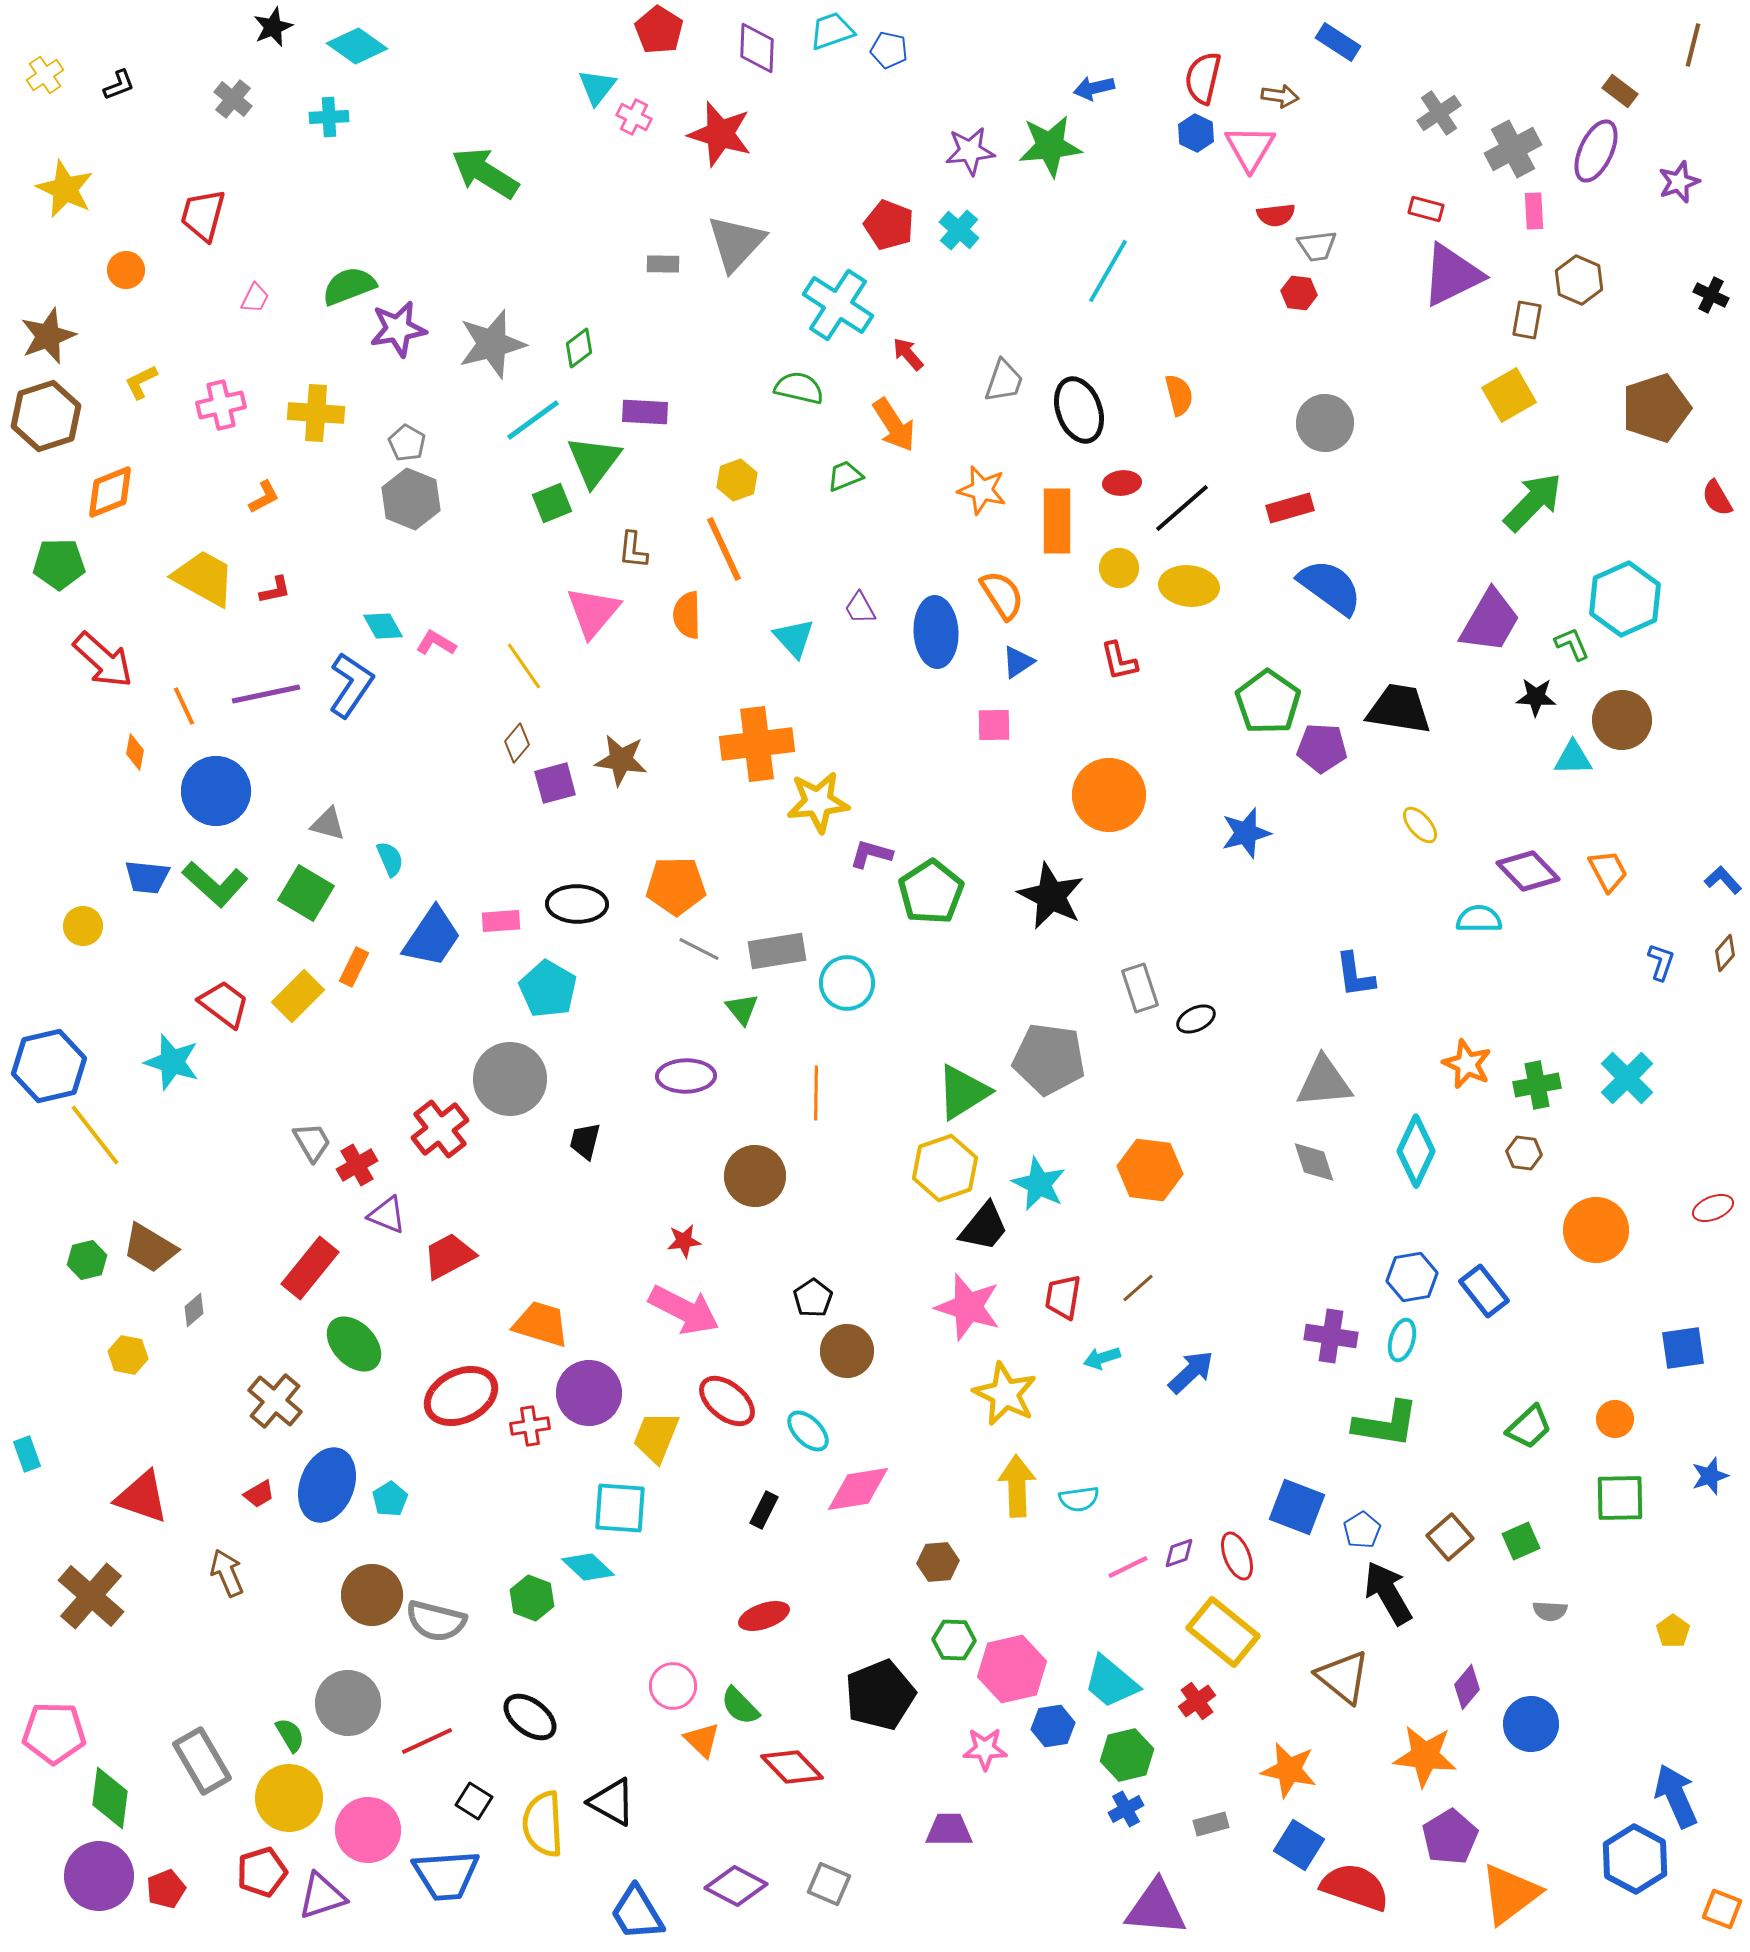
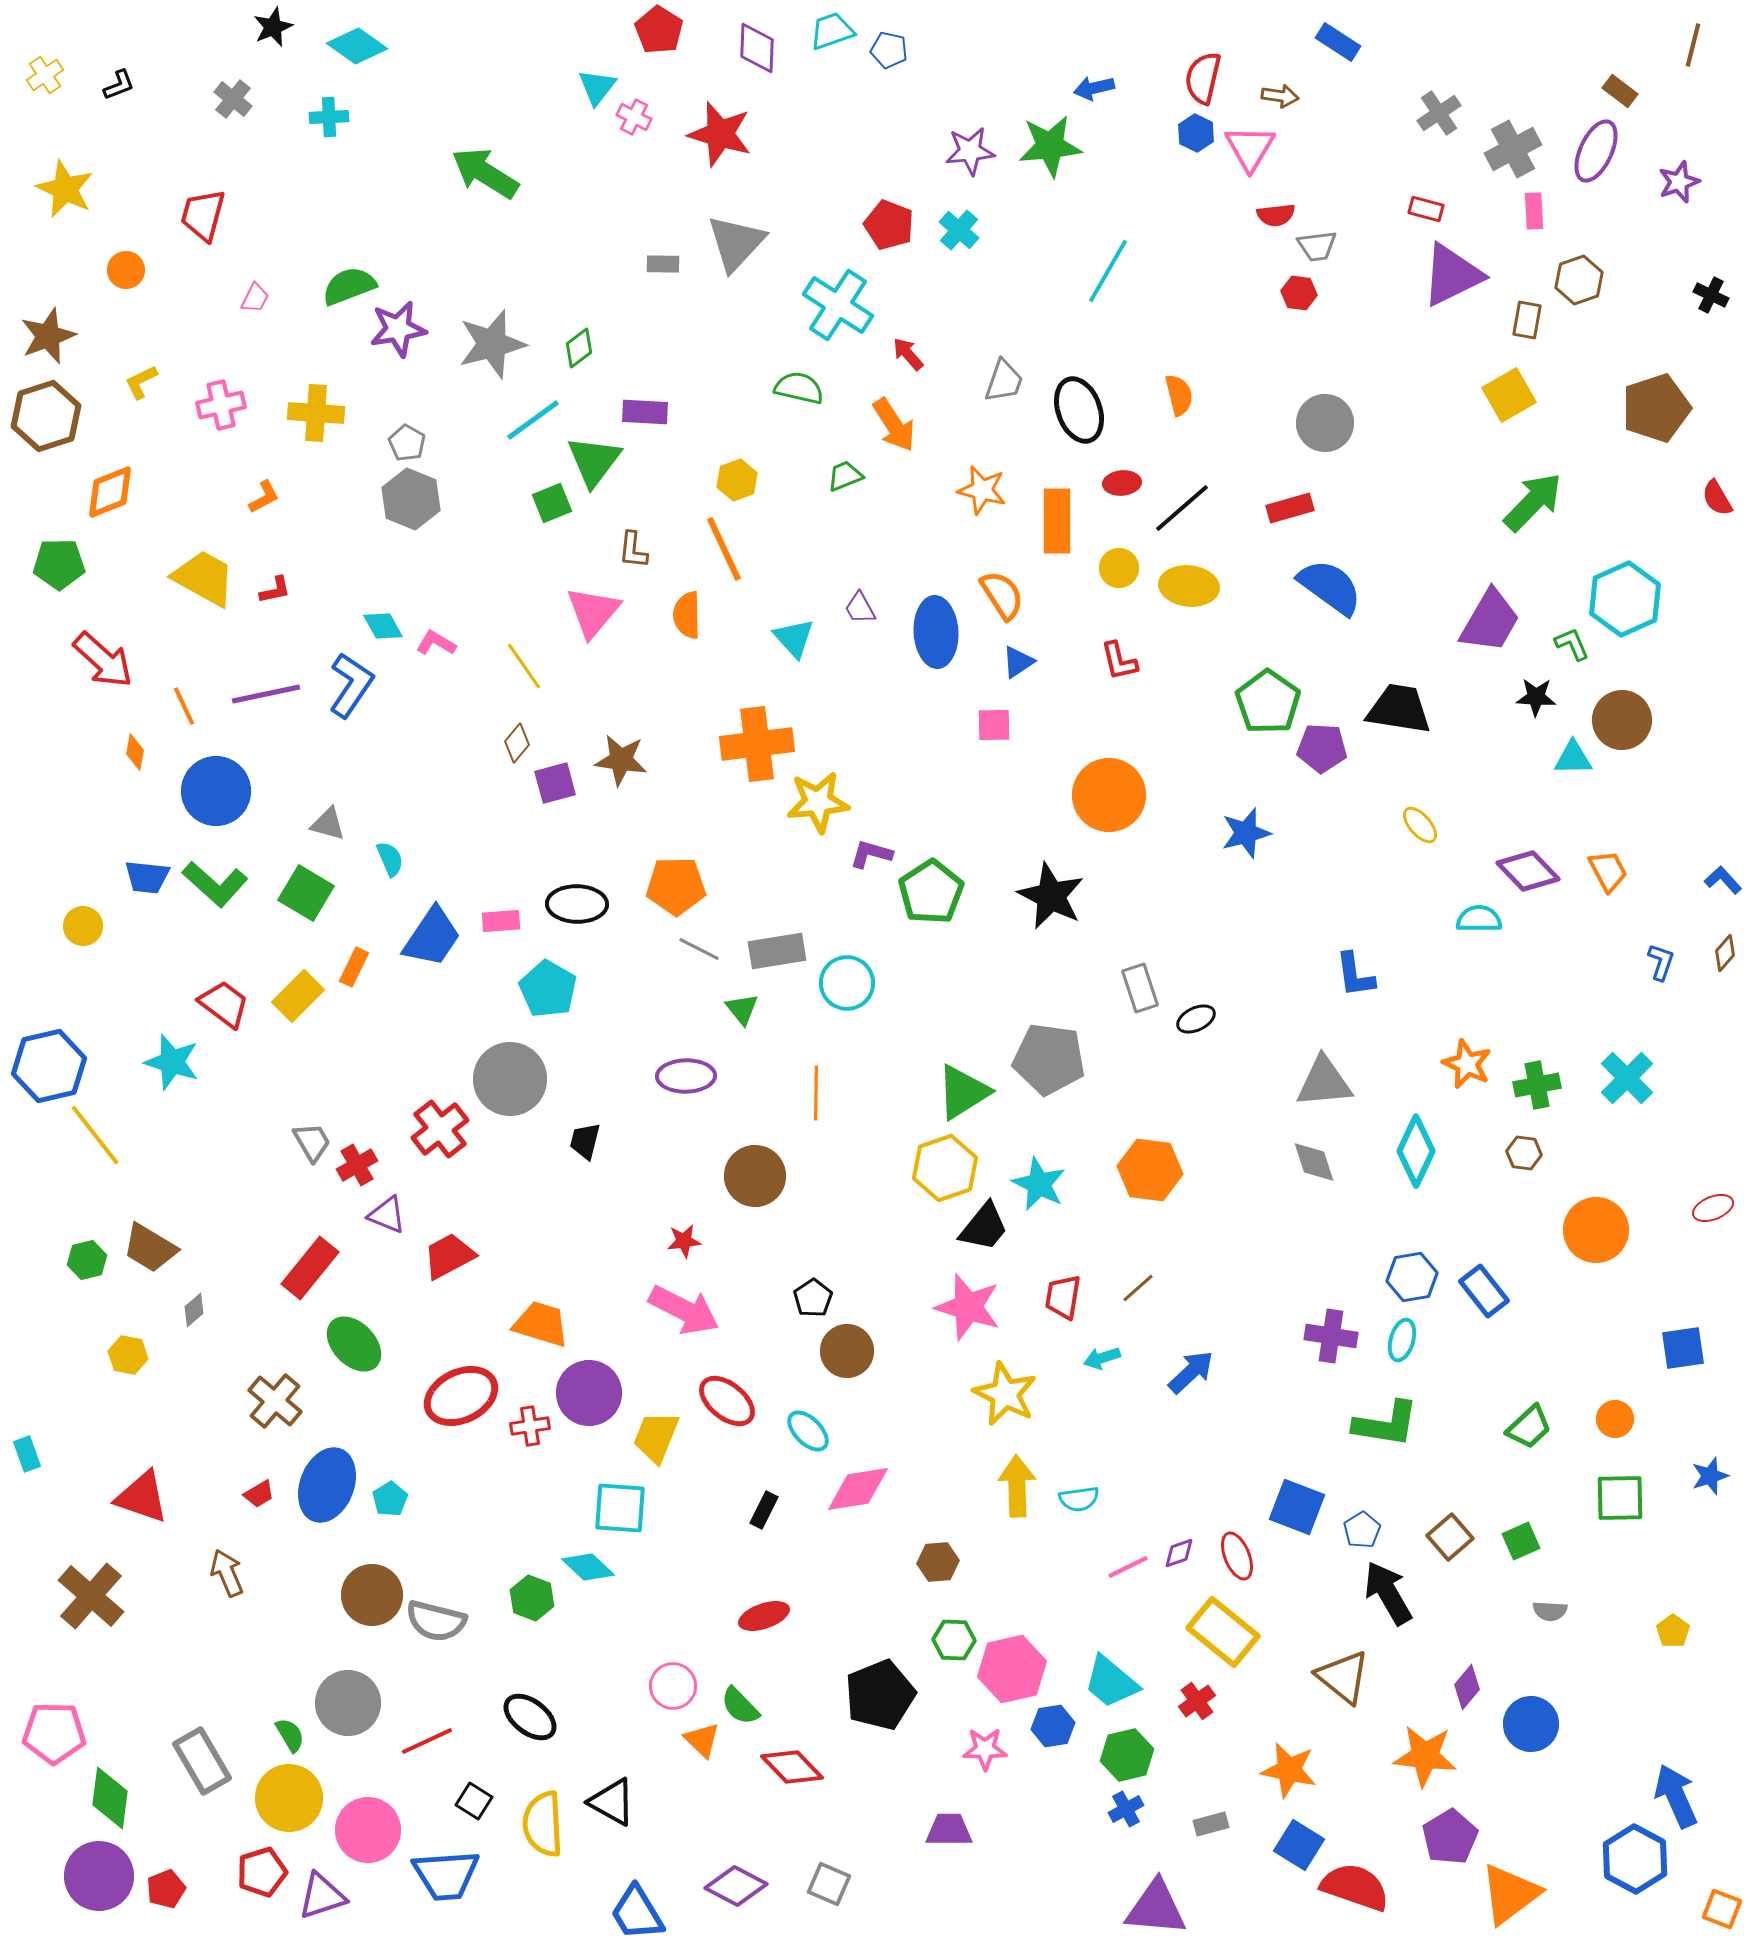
brown hexagon at (1579, 280): rotated 18 degrees clockwise
